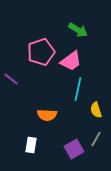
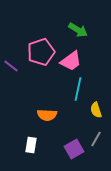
purple line: moved 13 px up
